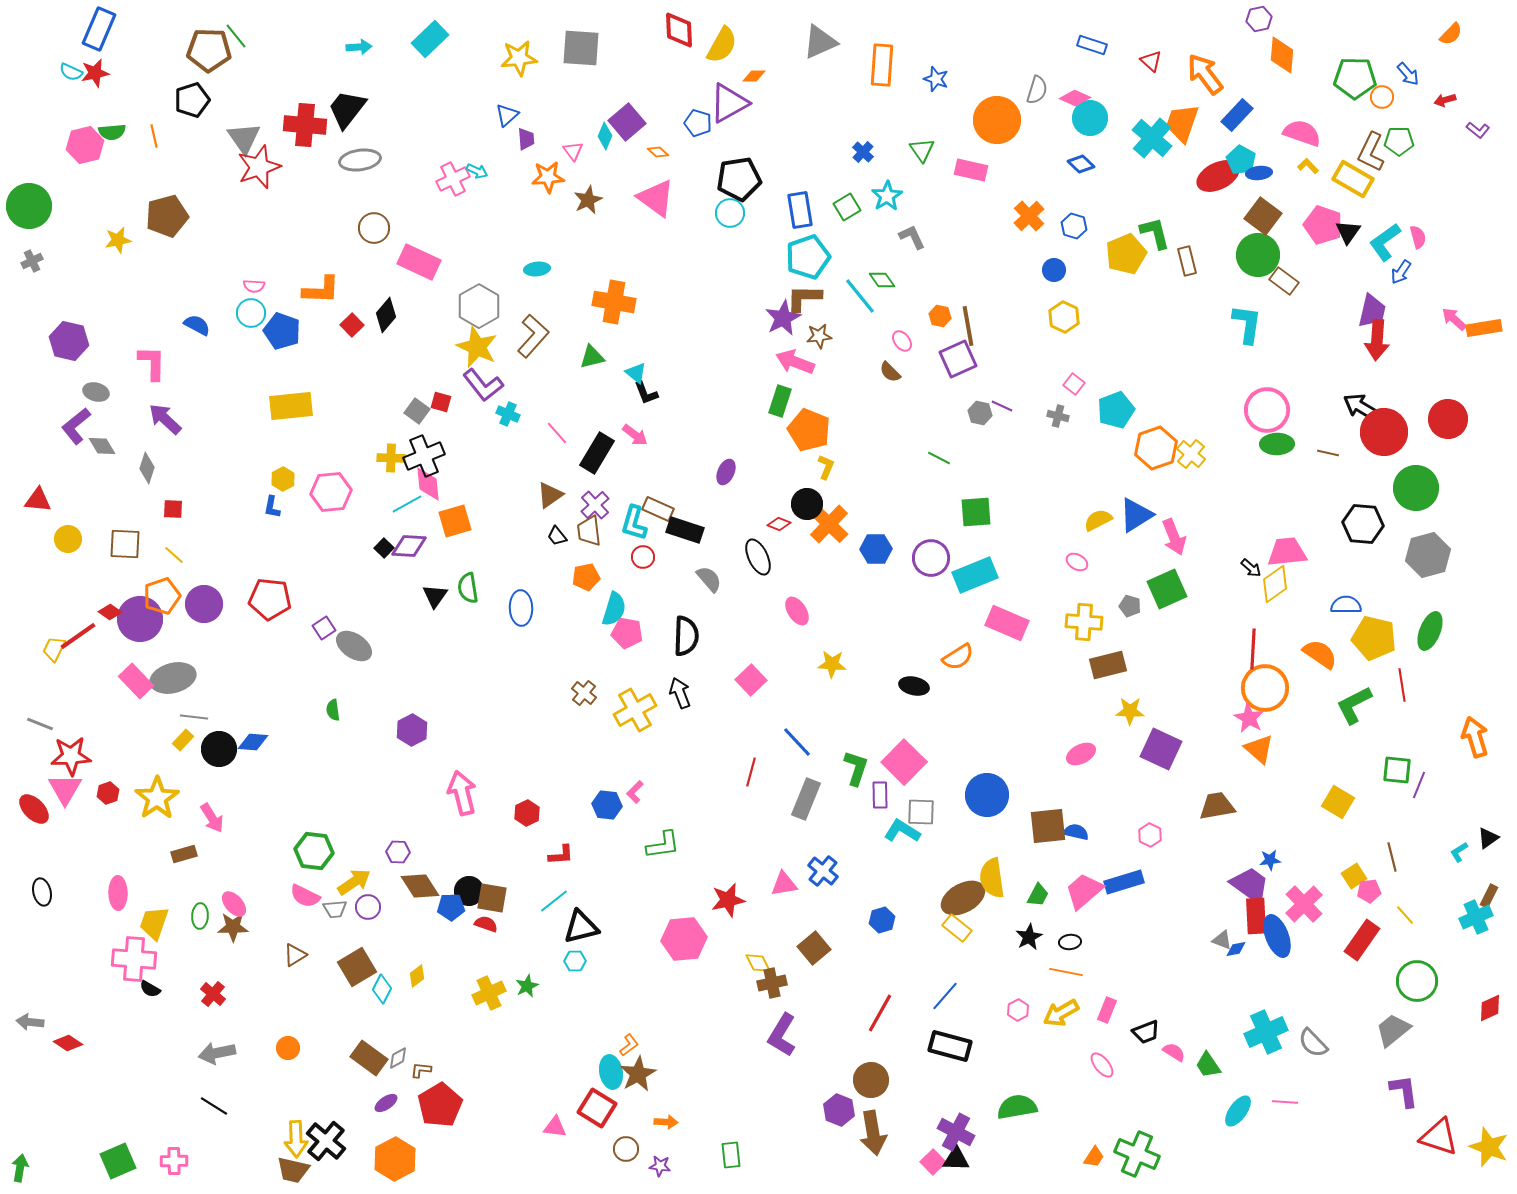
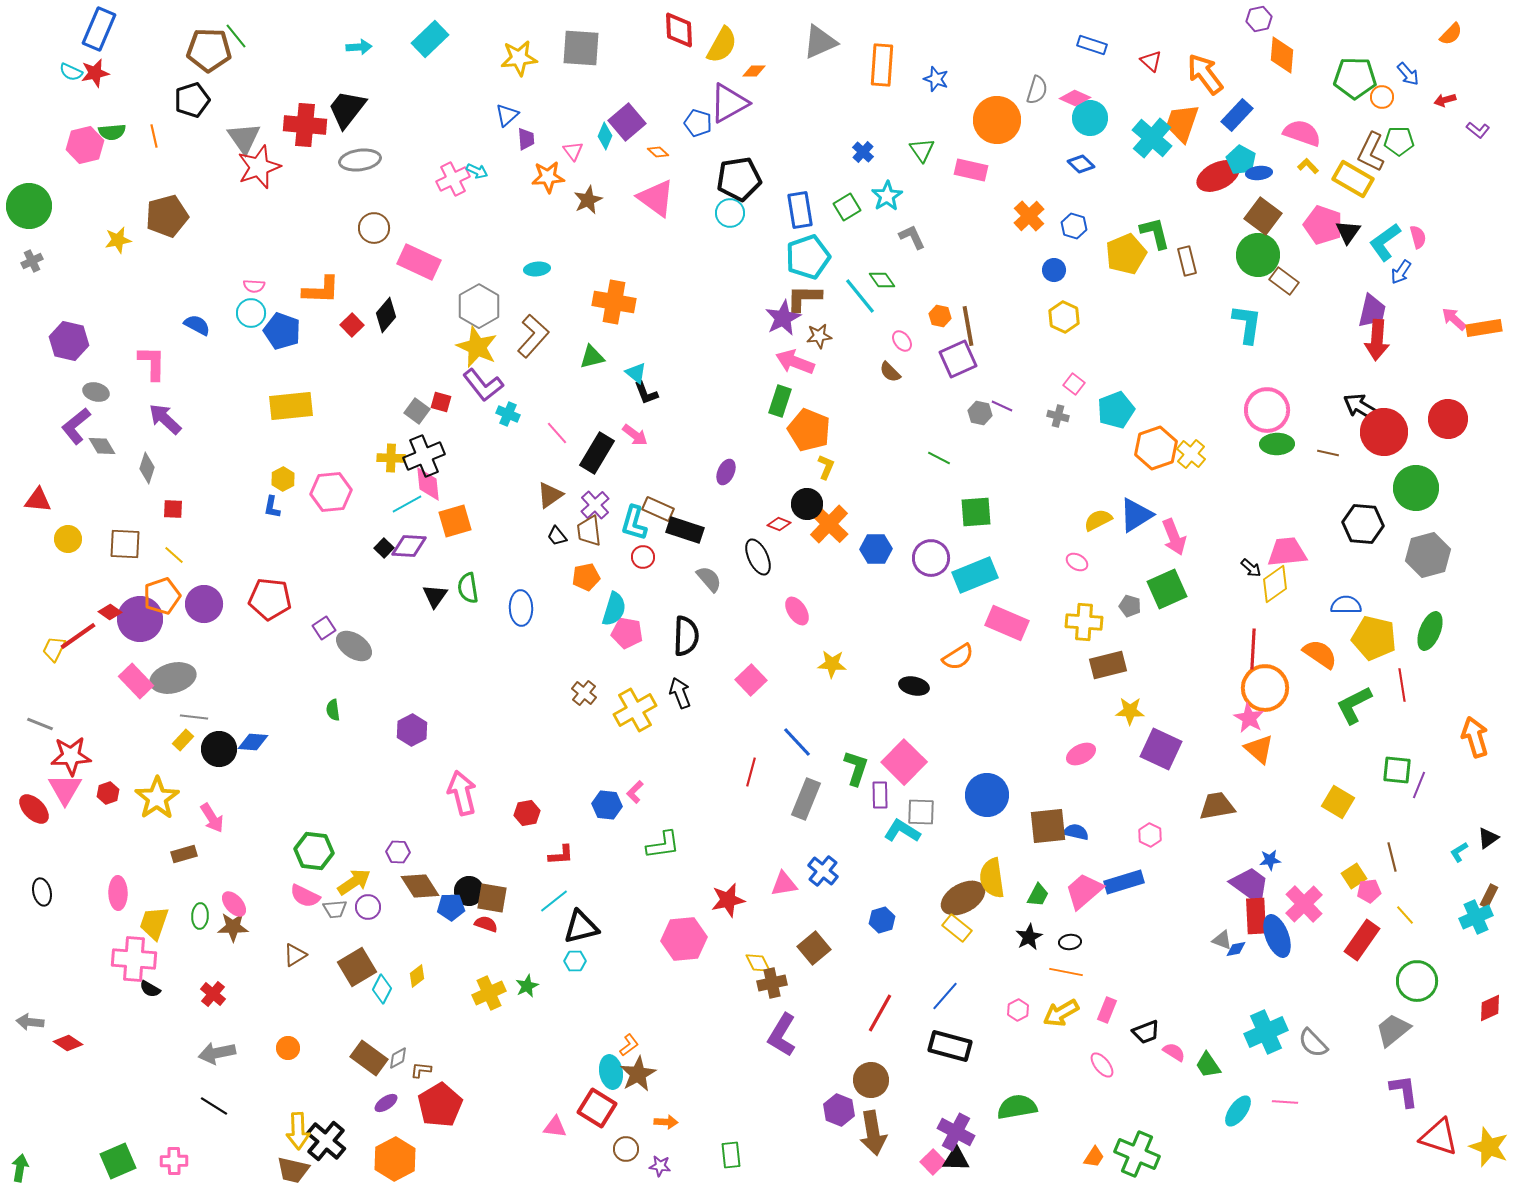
orange diamond at (754, 76): moved 5 px up
red hexagon at (527, 813): rotated 15 degrees clockwise
yellow arrow at (296, 1139): moved 2 px right, 8 px up
